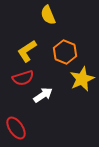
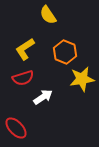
yellow semicircle: rotated 12 degrees counterclockwise
yellow L-shape: moved 2 px left, 2 px up
yellow star: rotated 15 degrees clockwise
white arrow: moved 2 px down
red ellipse: rotated 10 degrees counterclockwise
